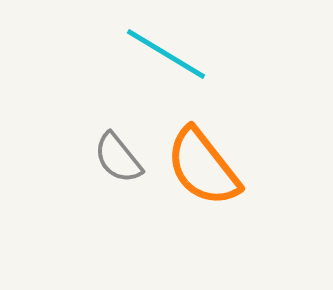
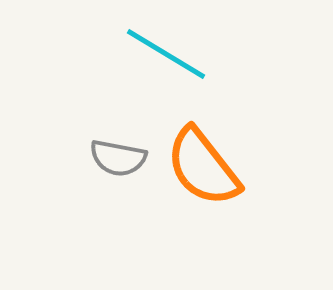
gray semicircle: rotated 40 degrees counterclockwise
